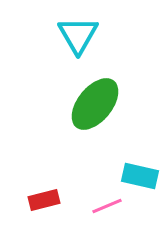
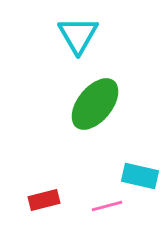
pink line: rotated 8 degrees clockwise
